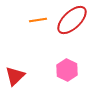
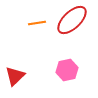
orange line: moved 1 px left, 3 px down
pink hexagon: rotated 20 degrees clockwise
